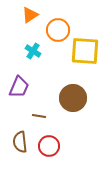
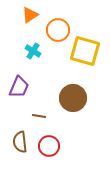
yellow square: rotated 12 degrees clockwise
